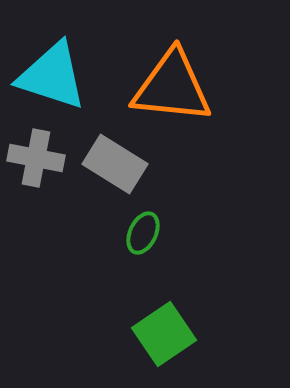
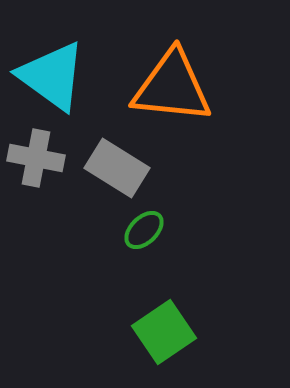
cyan triangle: rotated 18 degrees clockwise
gray rectangle: moved 2 px right, 4 px down
green ellipse: moved 1 px right, 3 px up; rotated 21 degrees clockwise
green square: moved 2 px up
